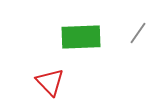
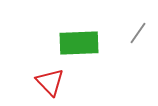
green rectangle: moved 2 px left, 6 px down
